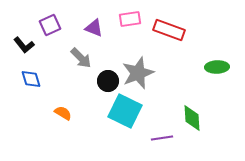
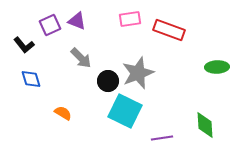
purple triangle: moved 17 px left, 7 px up
green diamond: moved 13 px right, 7 px down
